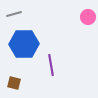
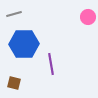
purple line: moved 1 px up
